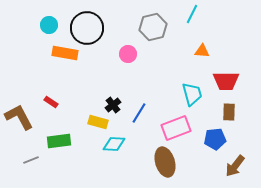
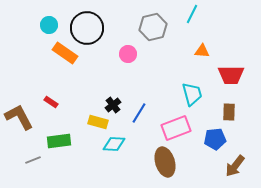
orange rectangle: rotated 25 degrees clockwise
red trapezoid: moved 5 px right, 6 px up
gray line: moved 2 px right
